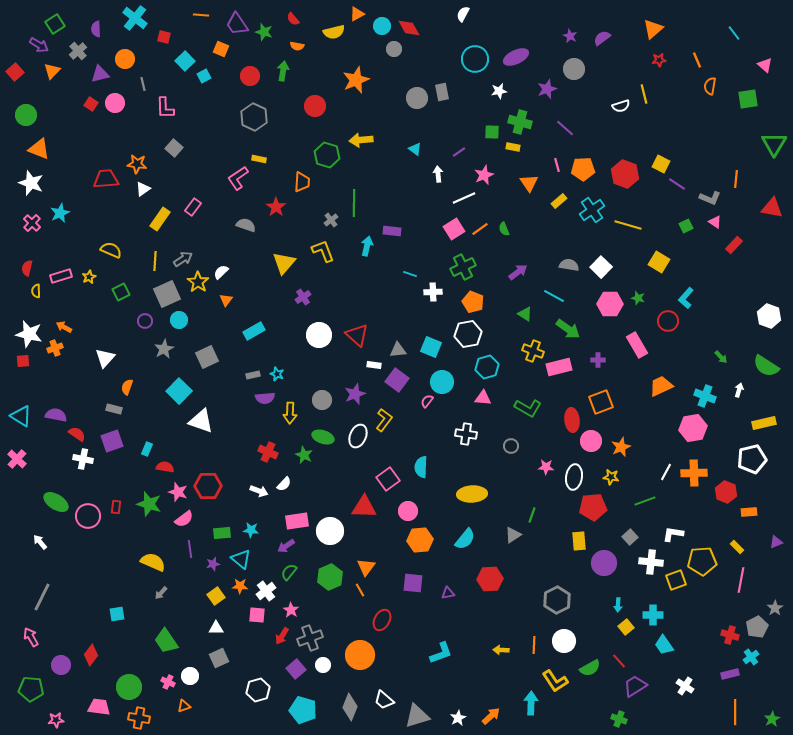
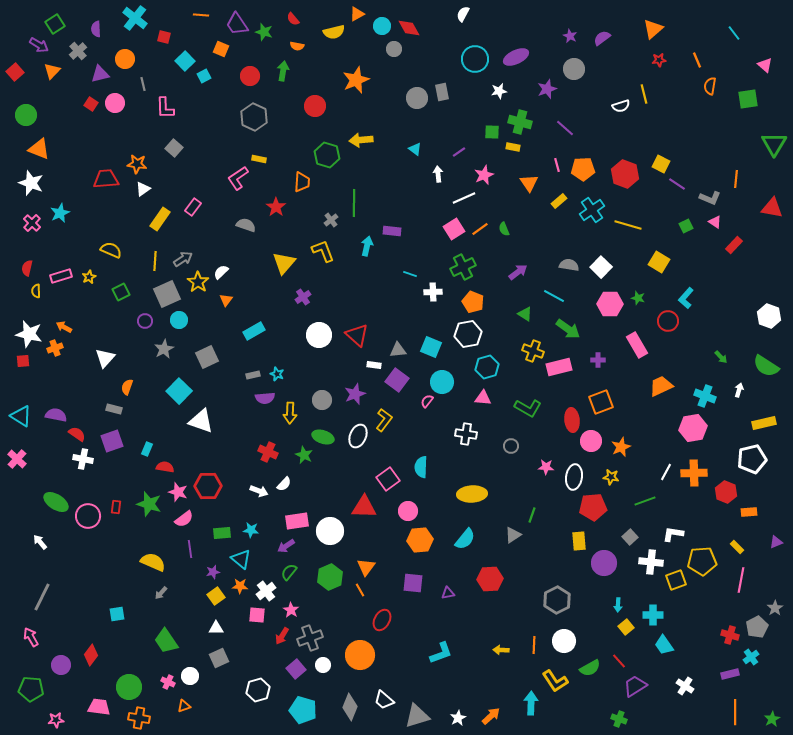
purple star at (213, 564): moved 8 px down
